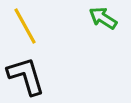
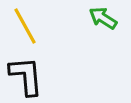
black L-shape: rotated 12 degrees clockwise
